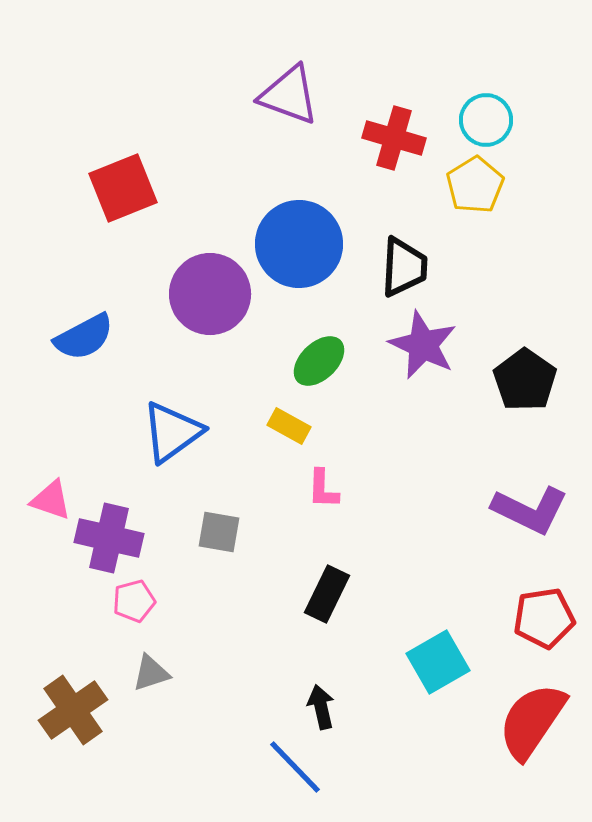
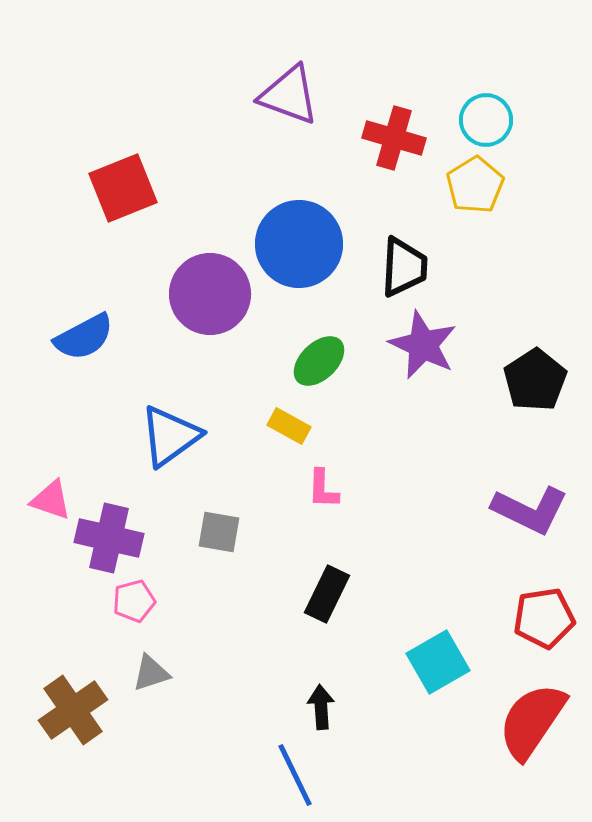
black pentagon: moved 10 px right; rotated 4 degrees clockwise
blue triangle: moved 2 px left, 4 px down
black arrow: rotated 9 degrees clockwise
blue line: moved 8 px down; rotated 18 degrees clockwise
